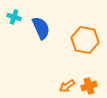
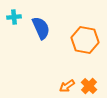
cyan cross: rotated 24 degrees counterclockwise
orange cross: rotated 28 degrees counterclockwise
